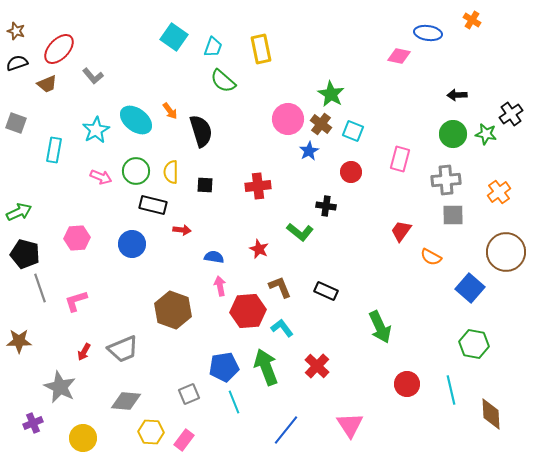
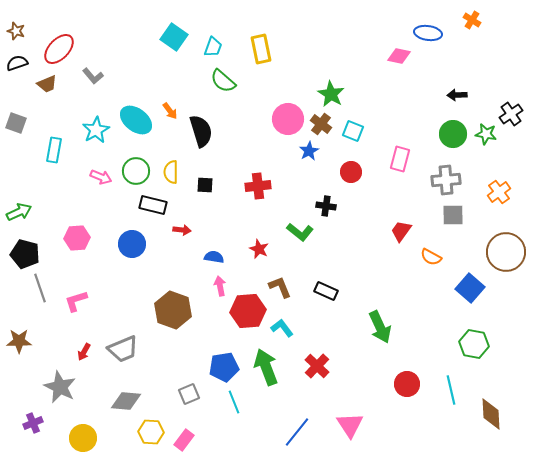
blue line at (286, 430): moved 11 px right, 2 px down
